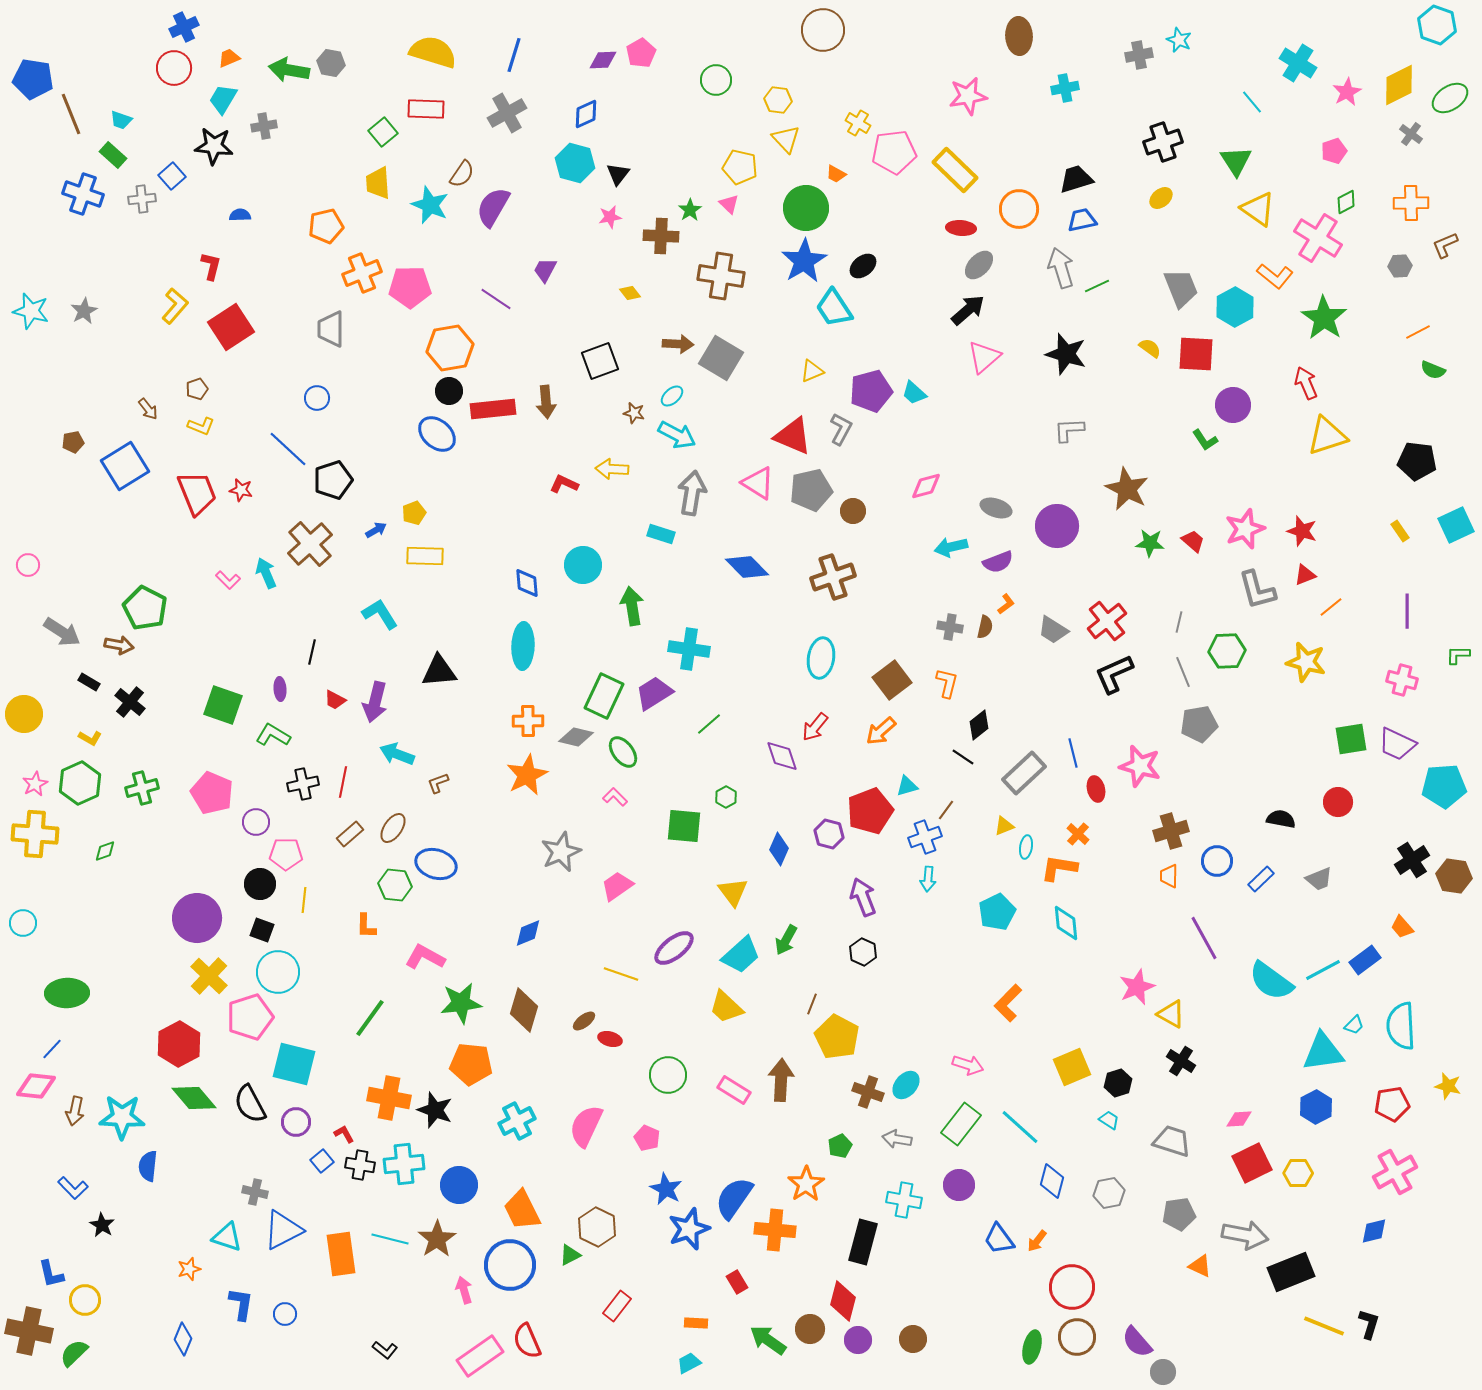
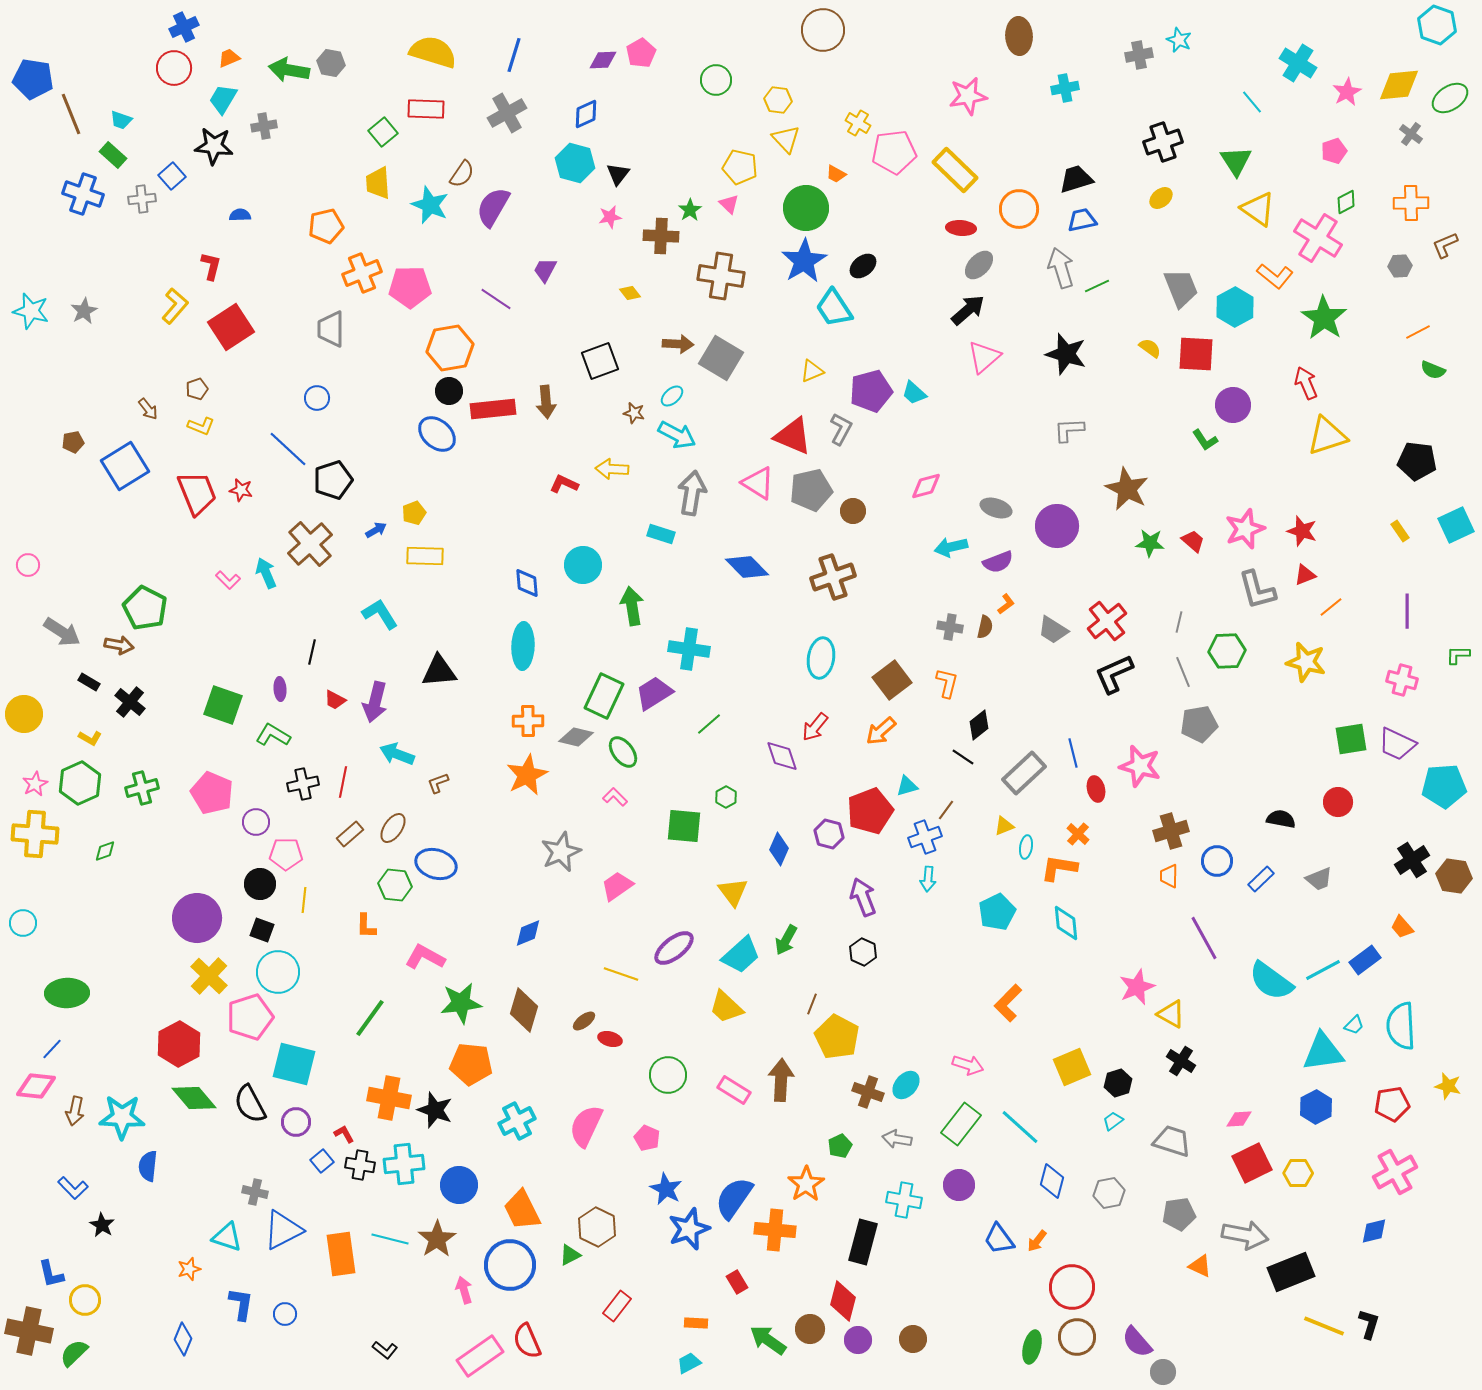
yellow diamond at (1399, 85): rotated 21 degrees clockwise
cyan trapezoid at (1109, 1120): moved 4 px right, 1 px down; rotated 70 degrees counterclockwise
